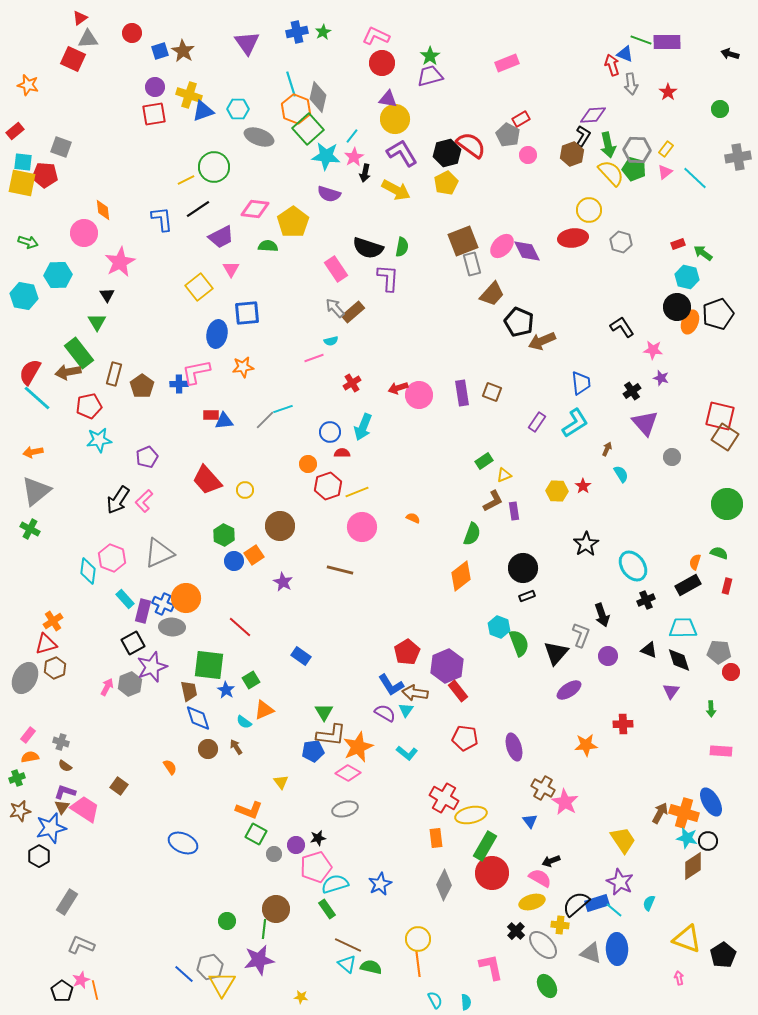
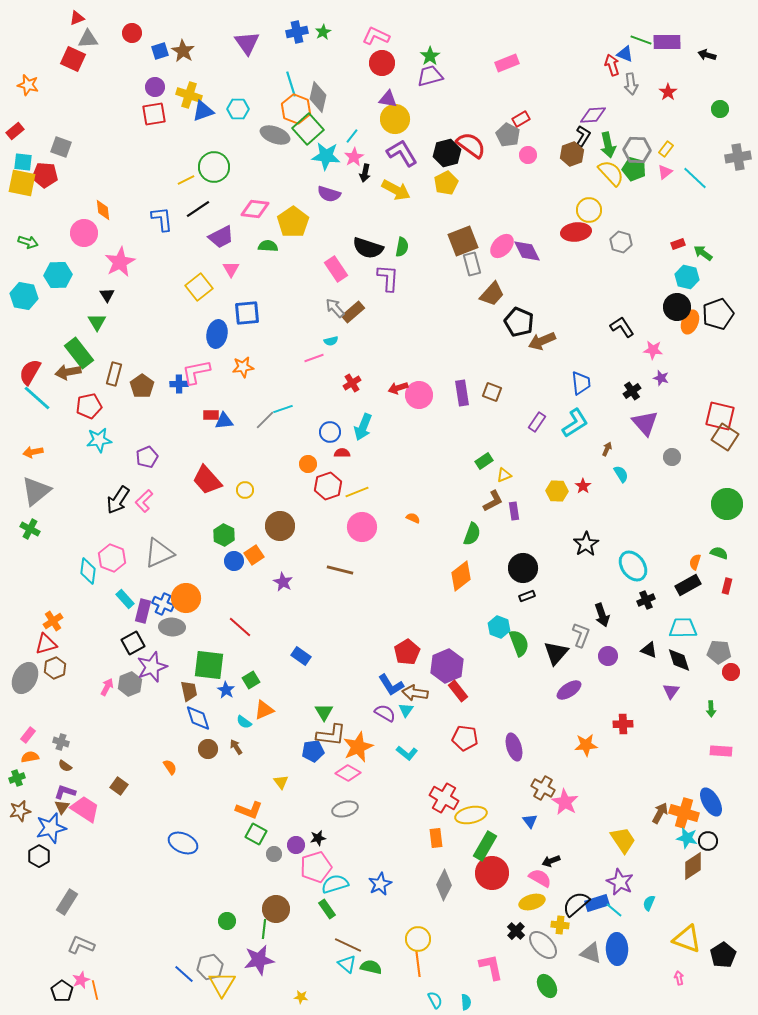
red triangle at (80, 18): moved 3 px left; rotated 14 degrees clockwise
black arrow at (730, 54): moved 23 px left, 1 px down
gray ellipse at (259, 137): moved 16 px right, 2 px up
red ellipse at (573, 238): moved 3 px right, 6 px up
